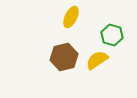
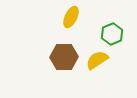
green hexagon: moved 1 px up; rotated 20 degrees clockwise
brown hexagon: rotated 12 degrees clockwise
